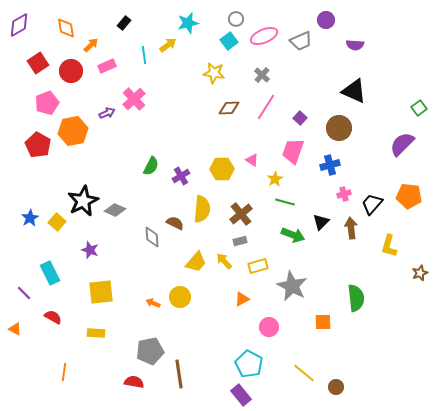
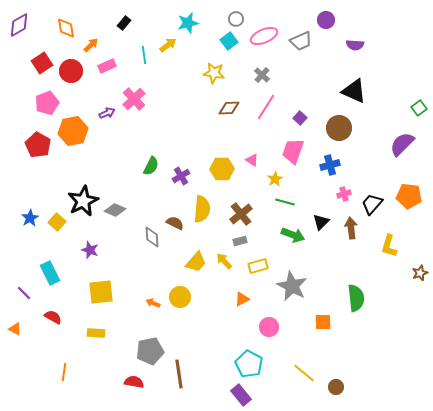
red square at (38, 63): moved 4 px right
